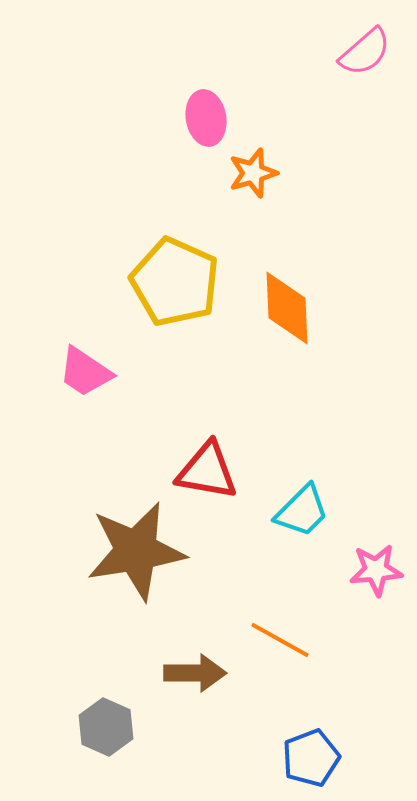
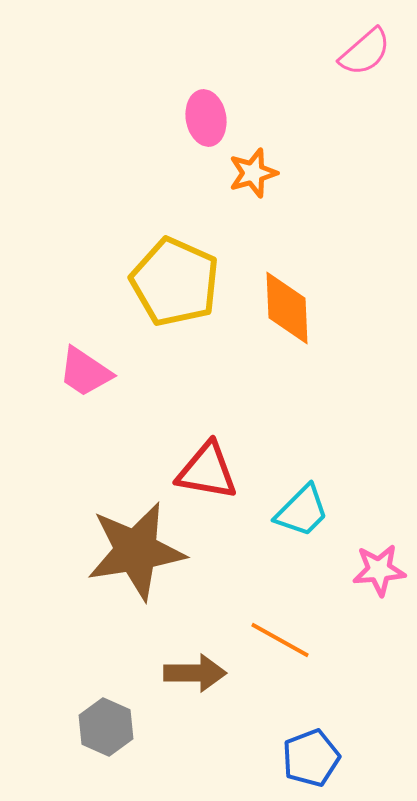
pink star: moved 3 px right
